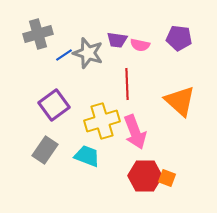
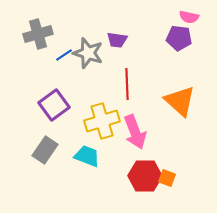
pink semicircle: moved 49 px right, 28 px up
